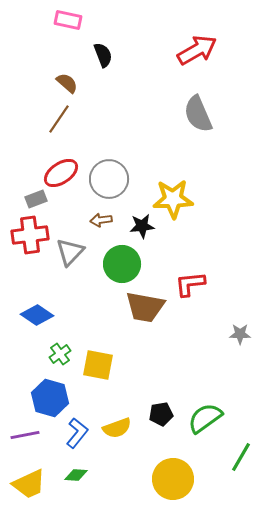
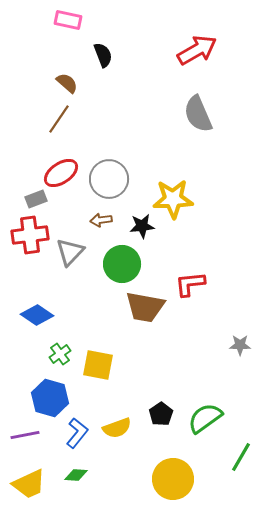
gray star: moved 11 px down
black pentagon: rotated 25 degrees counterclockwise
